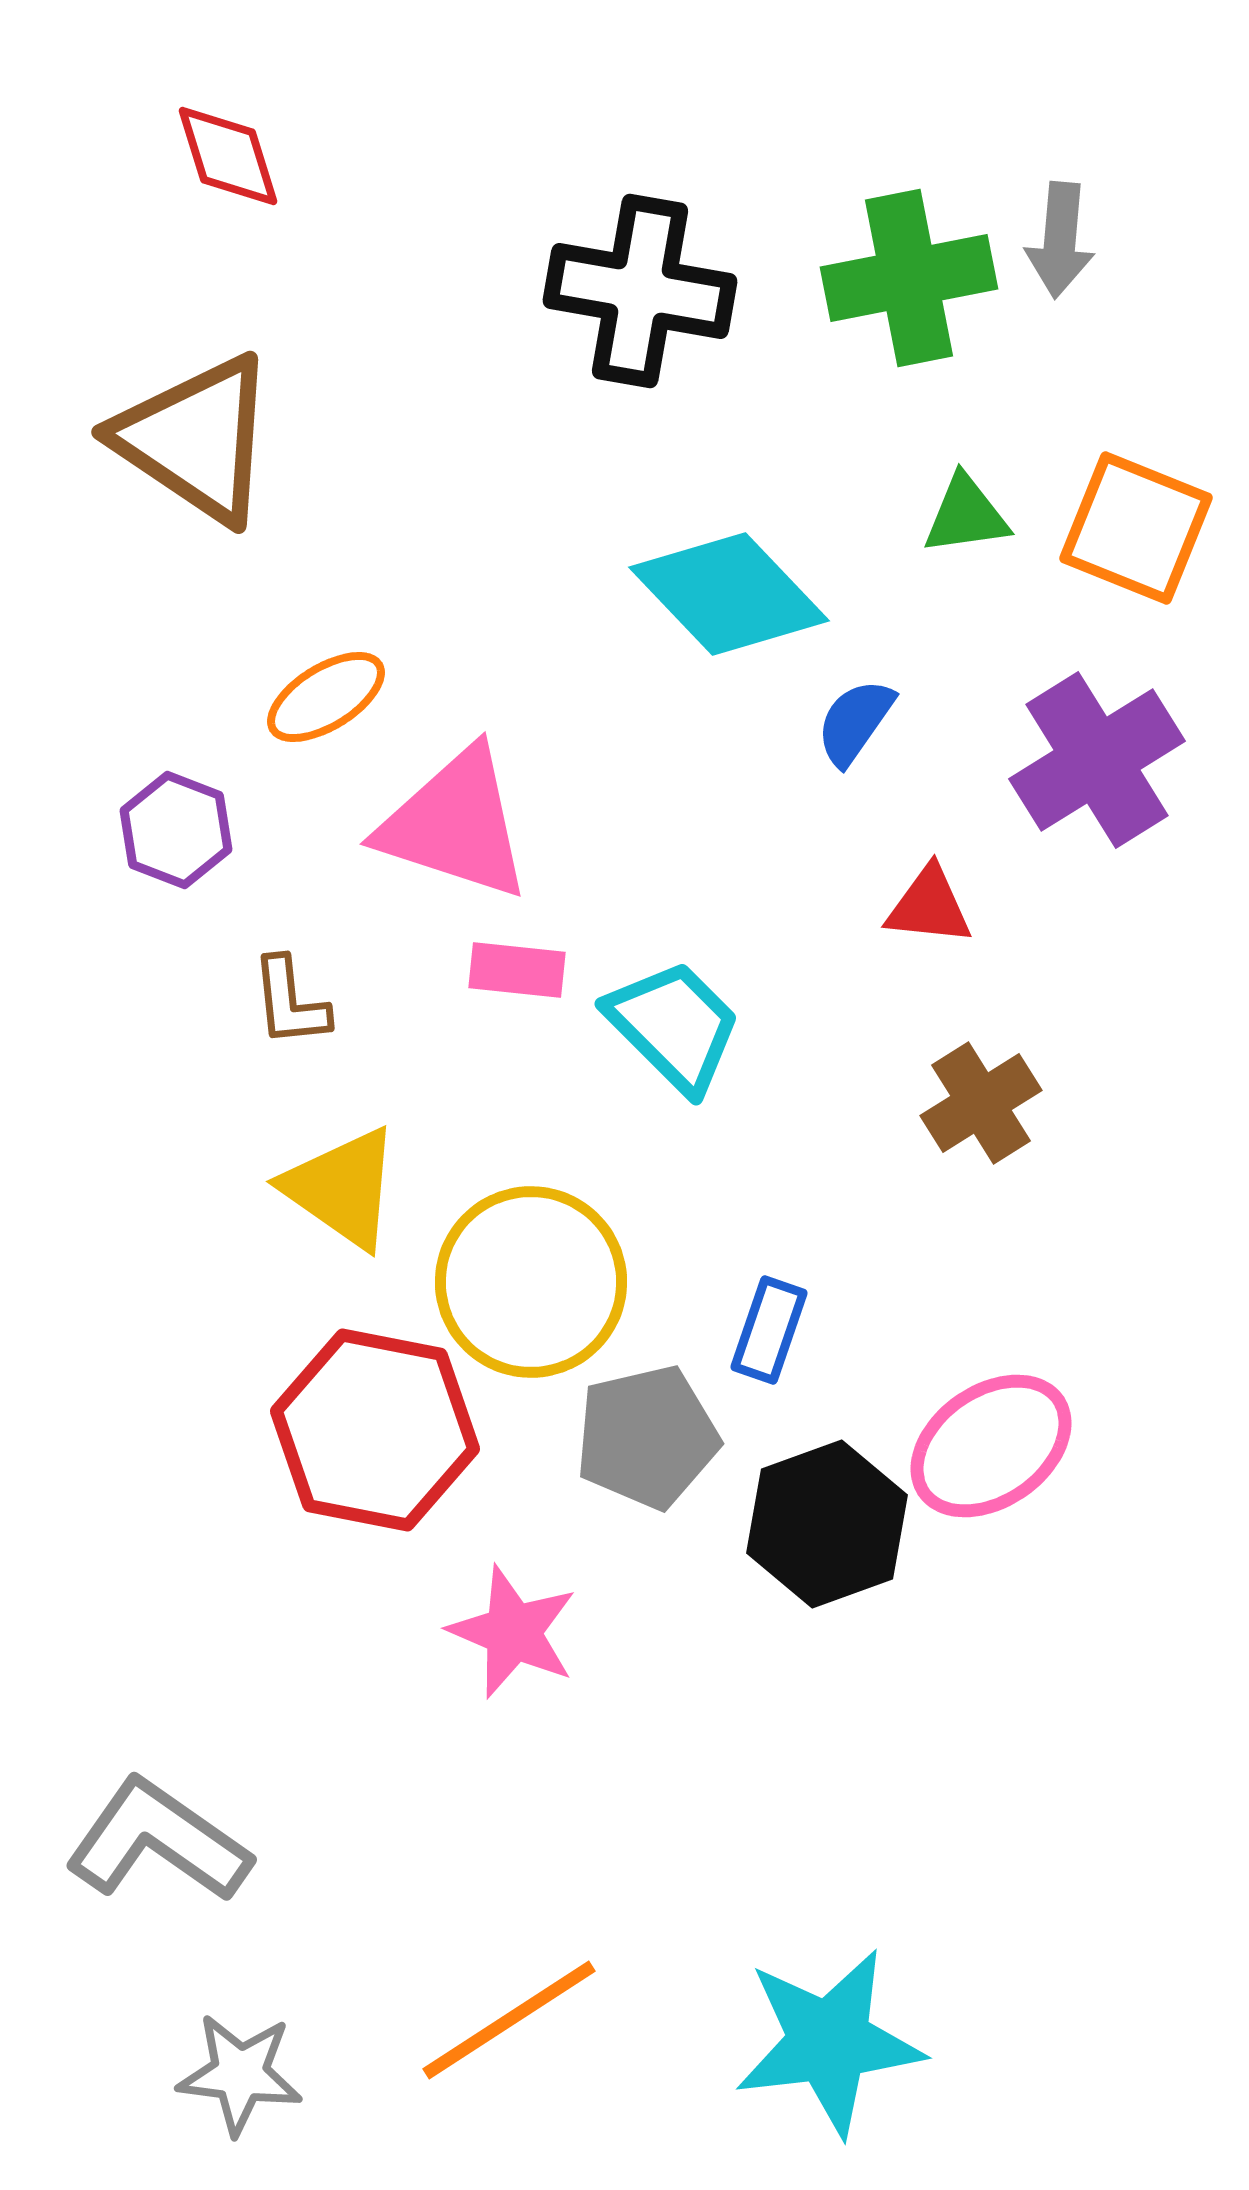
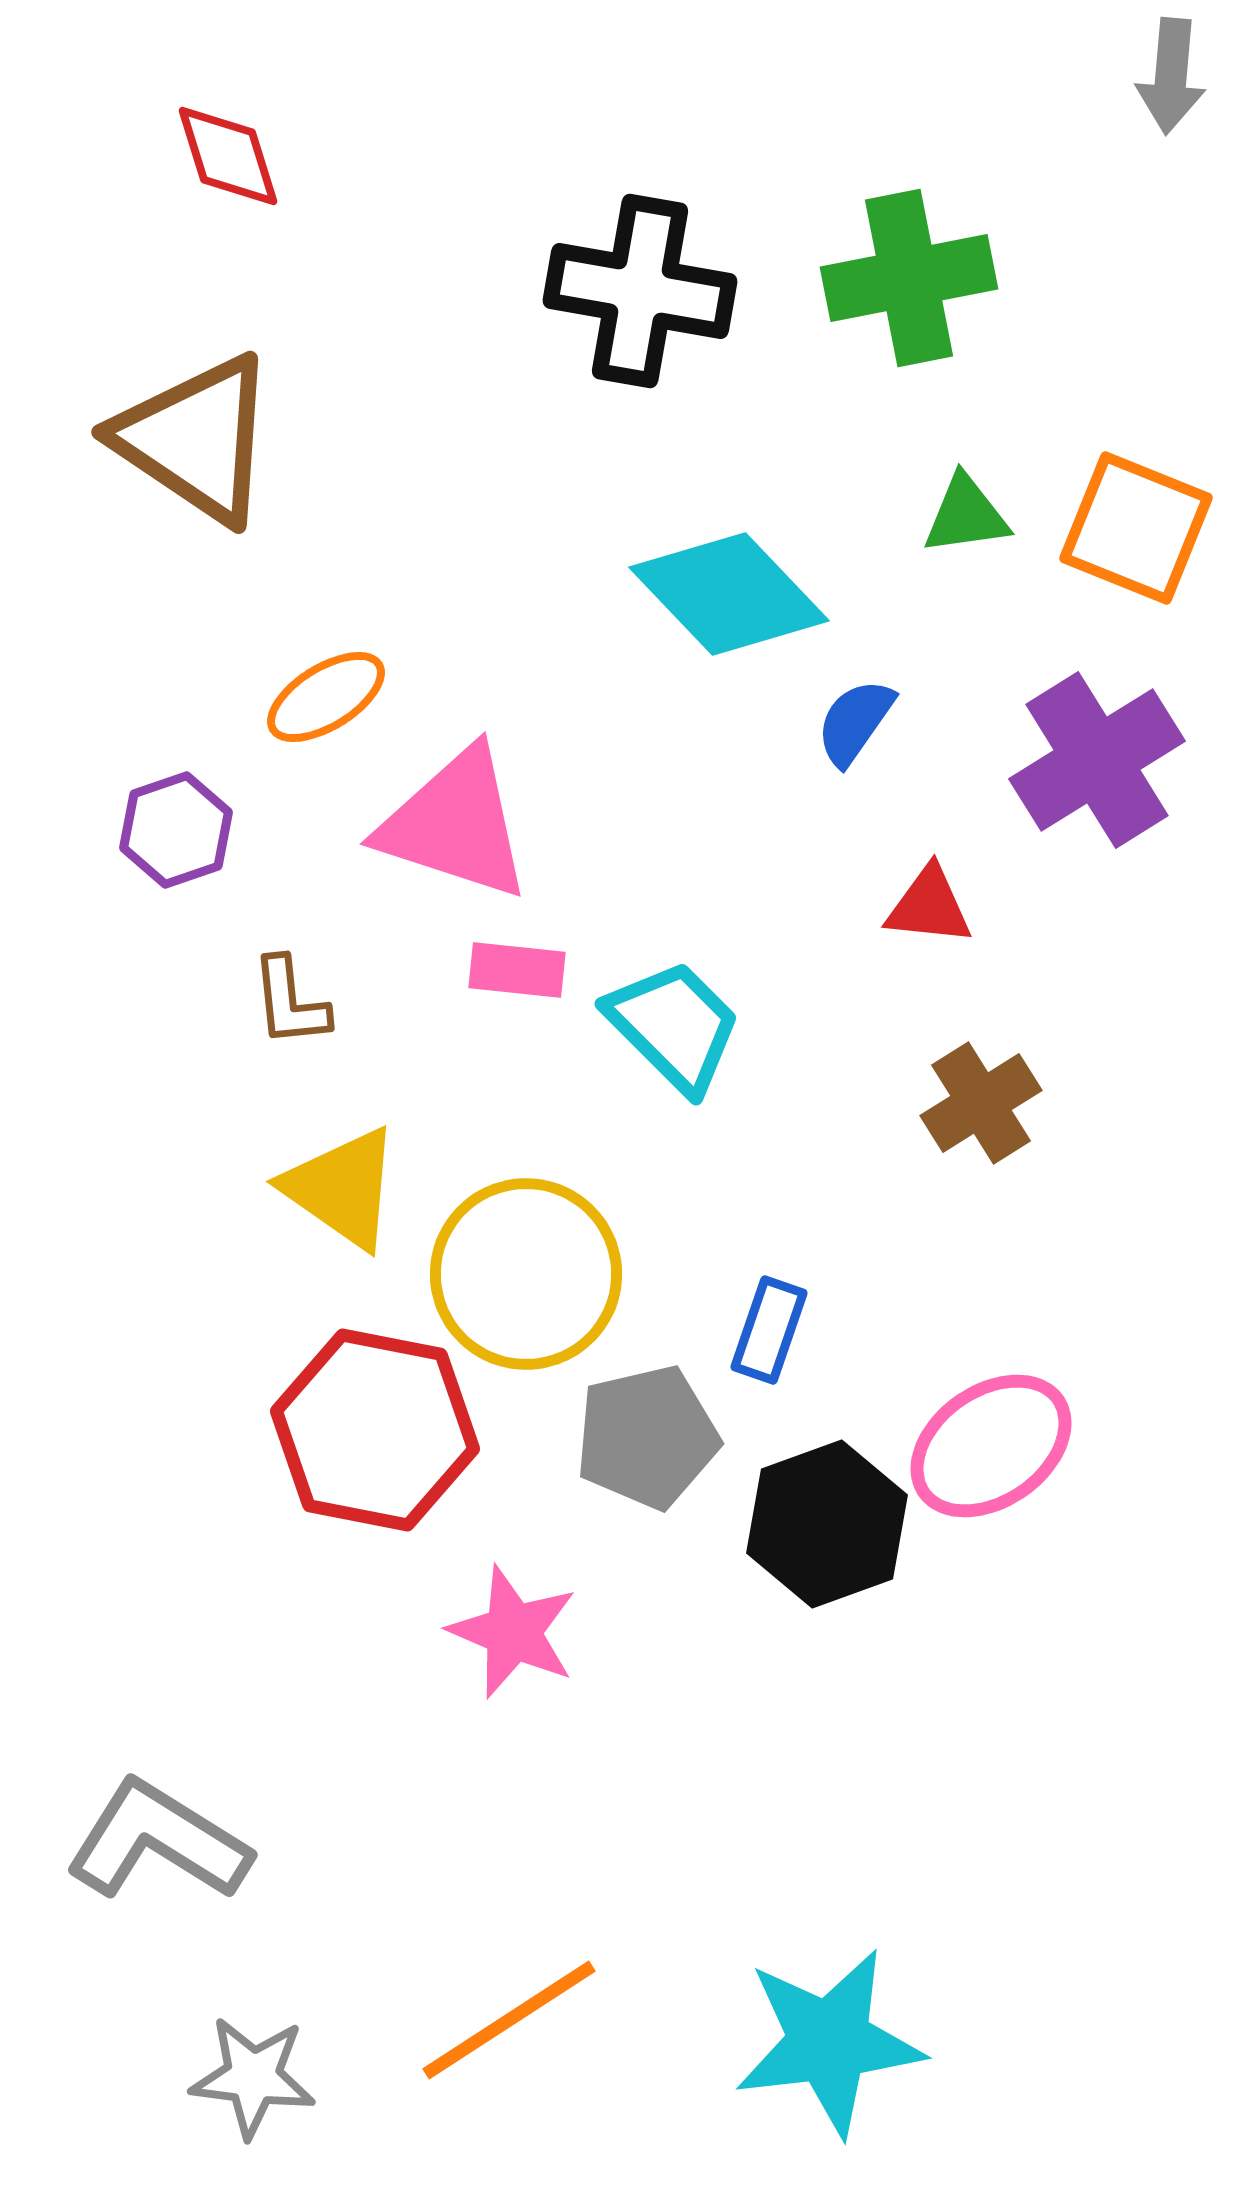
gray arrow: moved 111 px right, 164 px up
purple hexagon: rotated 20 degrees clockwise
yellow circle: moved 5 px left, 8 px up
gray L-shape: rotated 3 degrees counterclockwise
gray star: moved 13 px right, 3 px down
